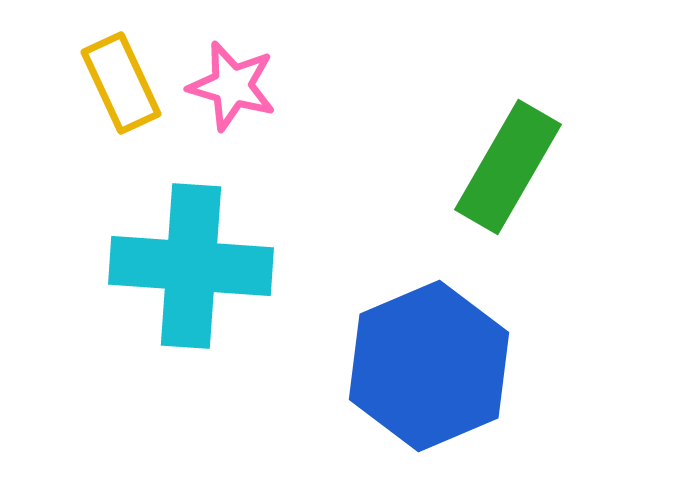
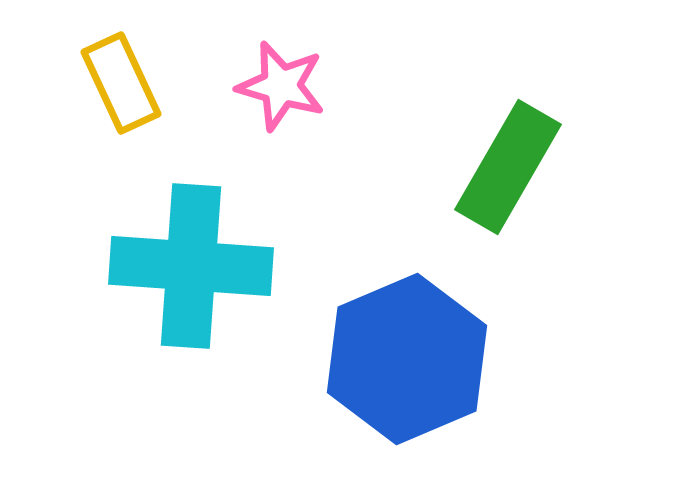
pink star: moved 49 px right
blue hexagon: moved 22 px left, 7 px up
